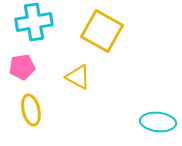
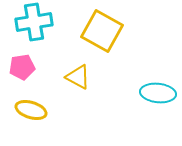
yellow ellipse: rotated 60 degrees counterclockwise
cyan ellipse: moved 29 px up
